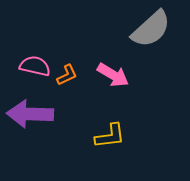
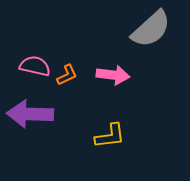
pink arrow: rotated 24 degrees counterclockwise
